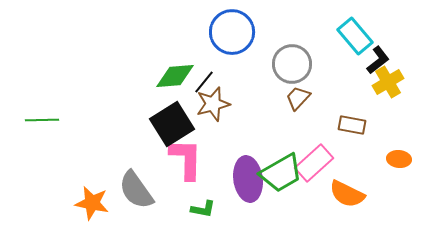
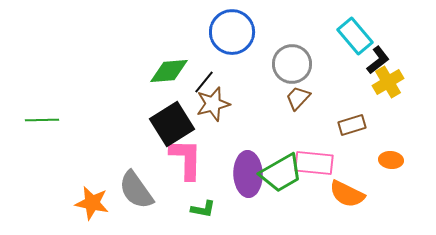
green diamond: moved 6 px left, 5 px up
brown rectangle: rotated 28 degrees counterclockwise
orange ellipse: moved 8 px left, 1 px down
pink rectangle: rotated 48 degrees clockwise
purple ellipse: moved 5 px up; rotated 6 degrees clockwise
